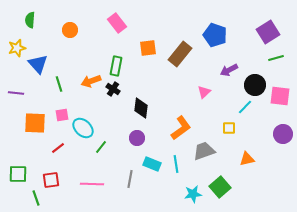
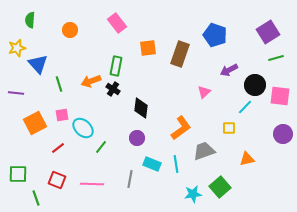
brown rectangle at (180, 54): rotated 20 degrees counterclockwise
orange square at (35, 123): rotated 30 degrees counterclockwise
red square at (51, 180): moved 6 px right; rotated 30 degrees clockwise
